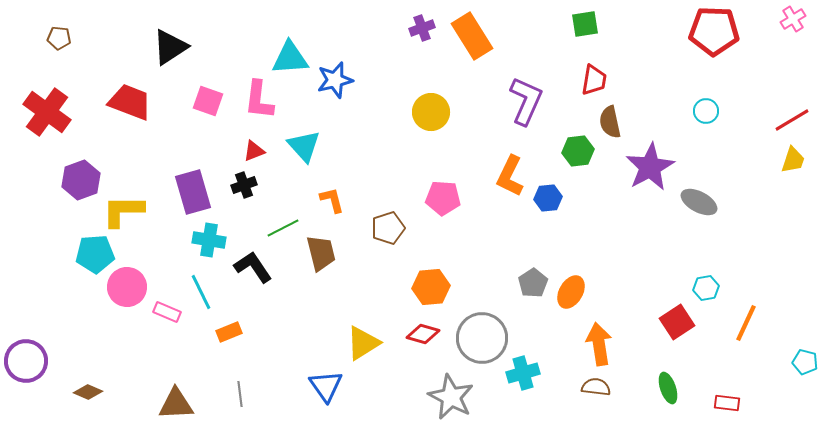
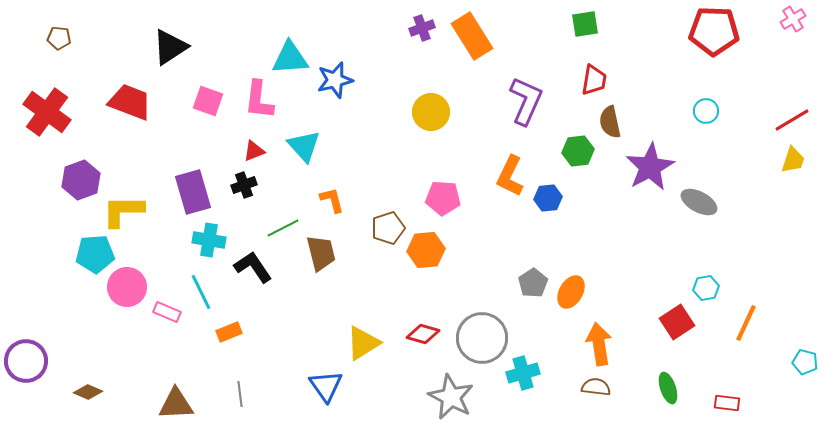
orange hexagon at (431, 287): moved 5 px left, 37 px up
